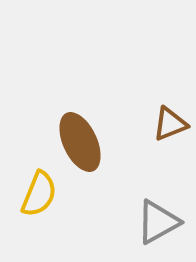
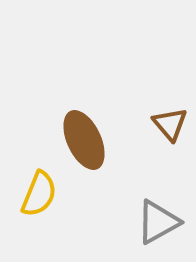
brown triangle: rotated 48 degrees counterclockwise
brown ellipse: moved 4 px right, 2 px up
